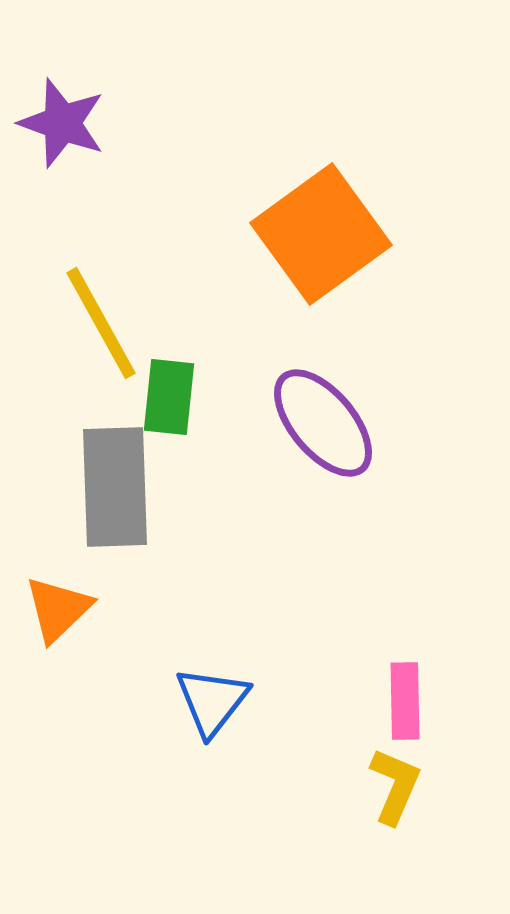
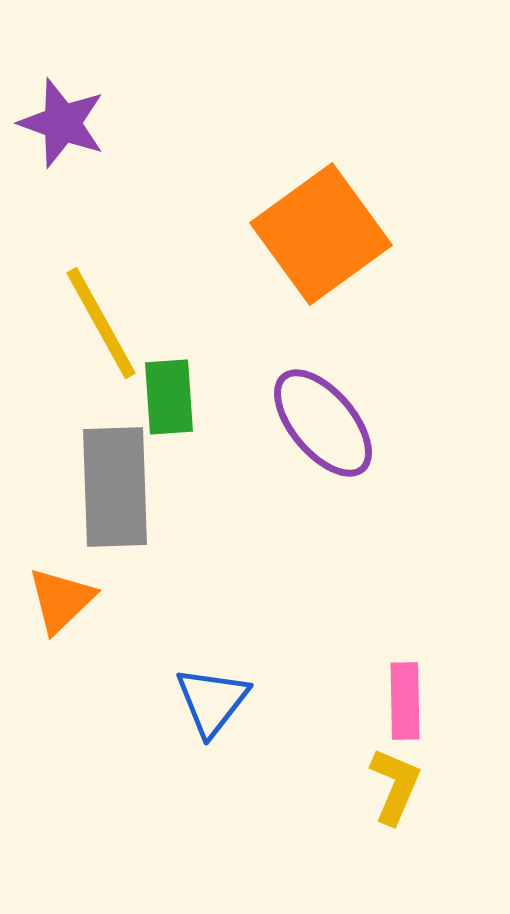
green rectangle: rotated 10 degrees counterclockwise
orange triangle: moved 3 px right, 9 px up
